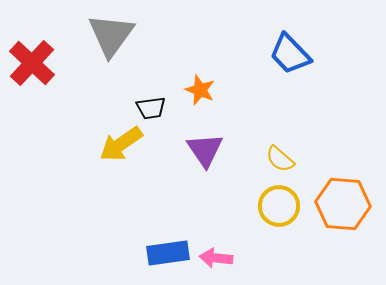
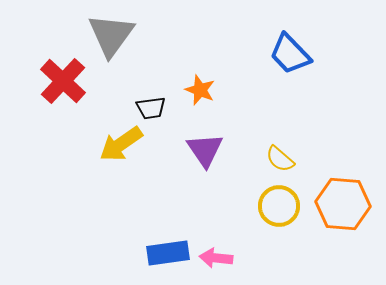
red cross: moved 31 px right, 18 px down
